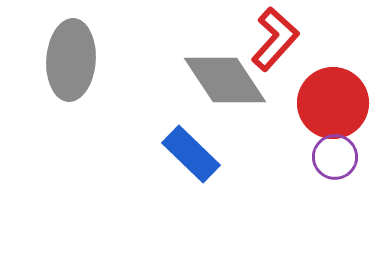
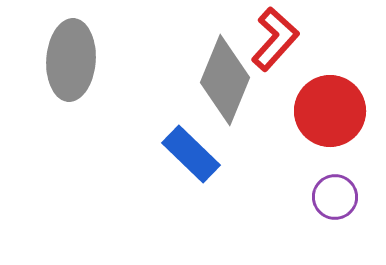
gray diamond: rotated 56 degrees clockwise
red circle: moved 3 px left, 8 px down
purple circle: moved 40 px down
